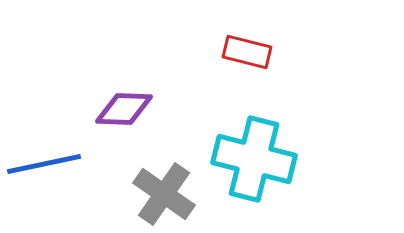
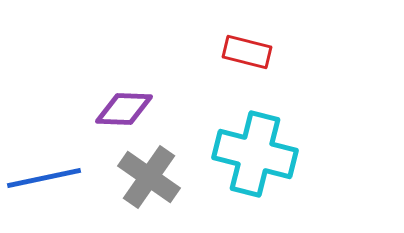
cyan cross: moved 1 px right, 5 px up
blue line: moved 14 px down
gray cross: moved 15 px left, 17 px up
